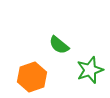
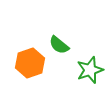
orange hexagon: moved 2 px left, 14 px up
